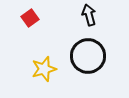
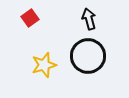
black arrow: moved 4 px down
yellow star: moved 4 px up
